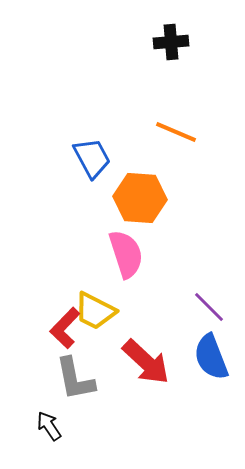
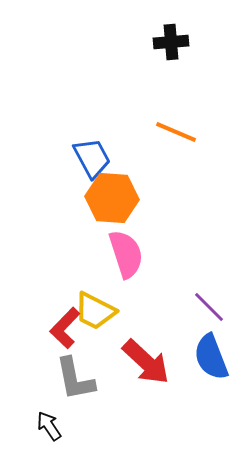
orange hexagon: moved 28 px left
